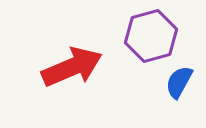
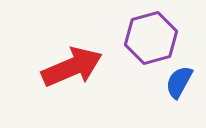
purple hexagon: moved 2 px down
